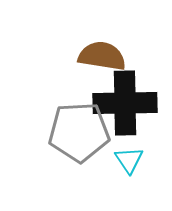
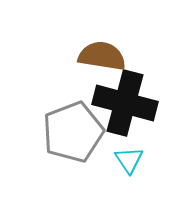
black cross: rotated 16 degrees clockwise
gray pentagon: moved 6 px left; rotated 18 degrees counterclockwise
